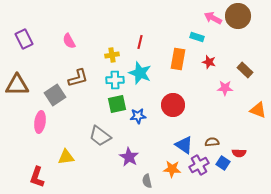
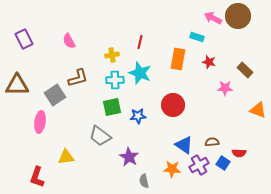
green square: moved 5 px left, 3 px down
gray semicircle: moved 3 px left
